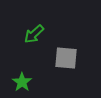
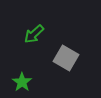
gray square: rotated 25 degrees clockwise
